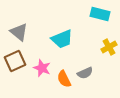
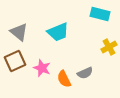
cyan trapezoid: moved 4 px left, 7 px up
